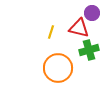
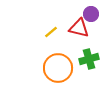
purple circle: moved 1 px left, 1 px down
yellow line: rotated 32 degrees clockwise
green cross: moved 9 px down
